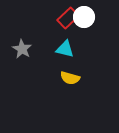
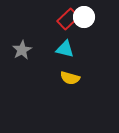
red rectangle: moved 1 px down
gray star: moved 1 px down; rotated 12 degrees clockwise
